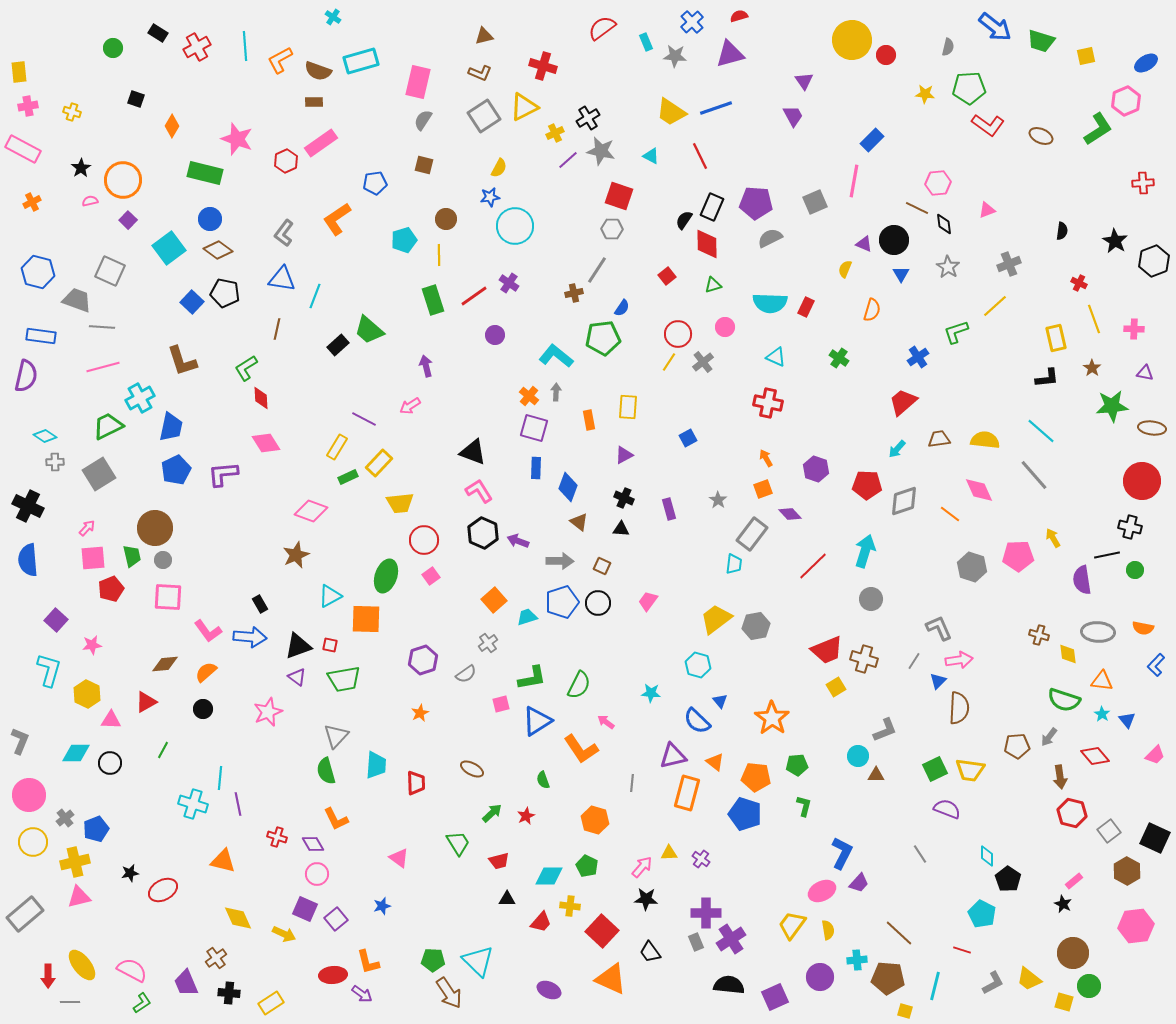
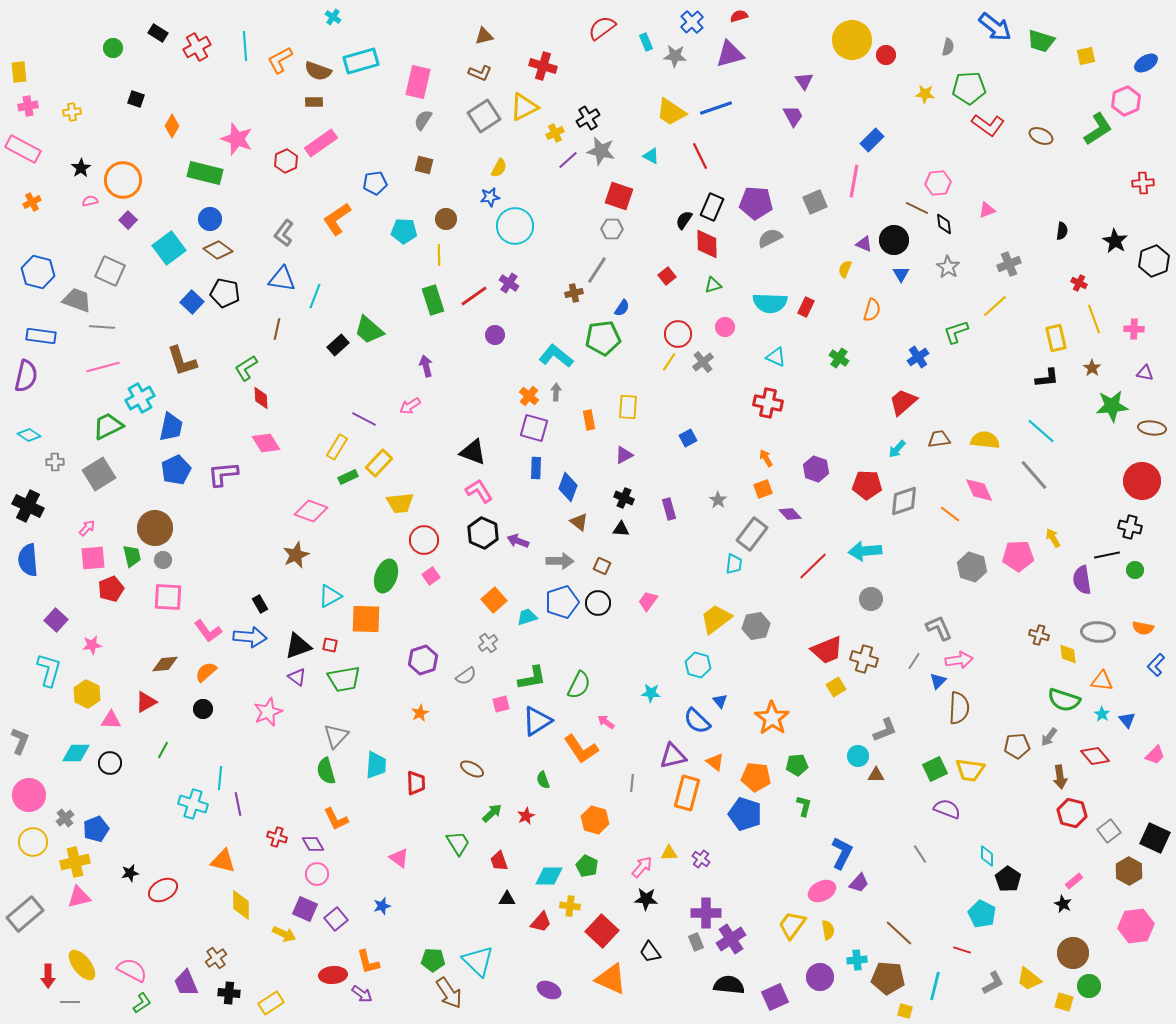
yellow cross at (72, 112): rotated 24 degrees counterclockwise
cyan pentagon at (404, 240): moved 9 px up; rotated 20 degrees clockwise
cyan diamond at (45, 436): moved 16 px left, 1 px up
cyan arrow at (865, 551): rotated 112 degrees counterclockwise
gray semicircle at (466, 674): moved 2 px down
red trapezoid at (499, 861): rotated 85 degrees clockwise
brown hexagon at (1127, 871): moved 2 px right
yellow diamond at (238, 918): moved 3 px right, 13 px up; rotated 24 degrees clockwise
